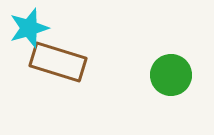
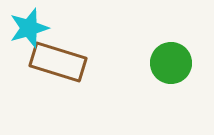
green circle: moved 12 px up
